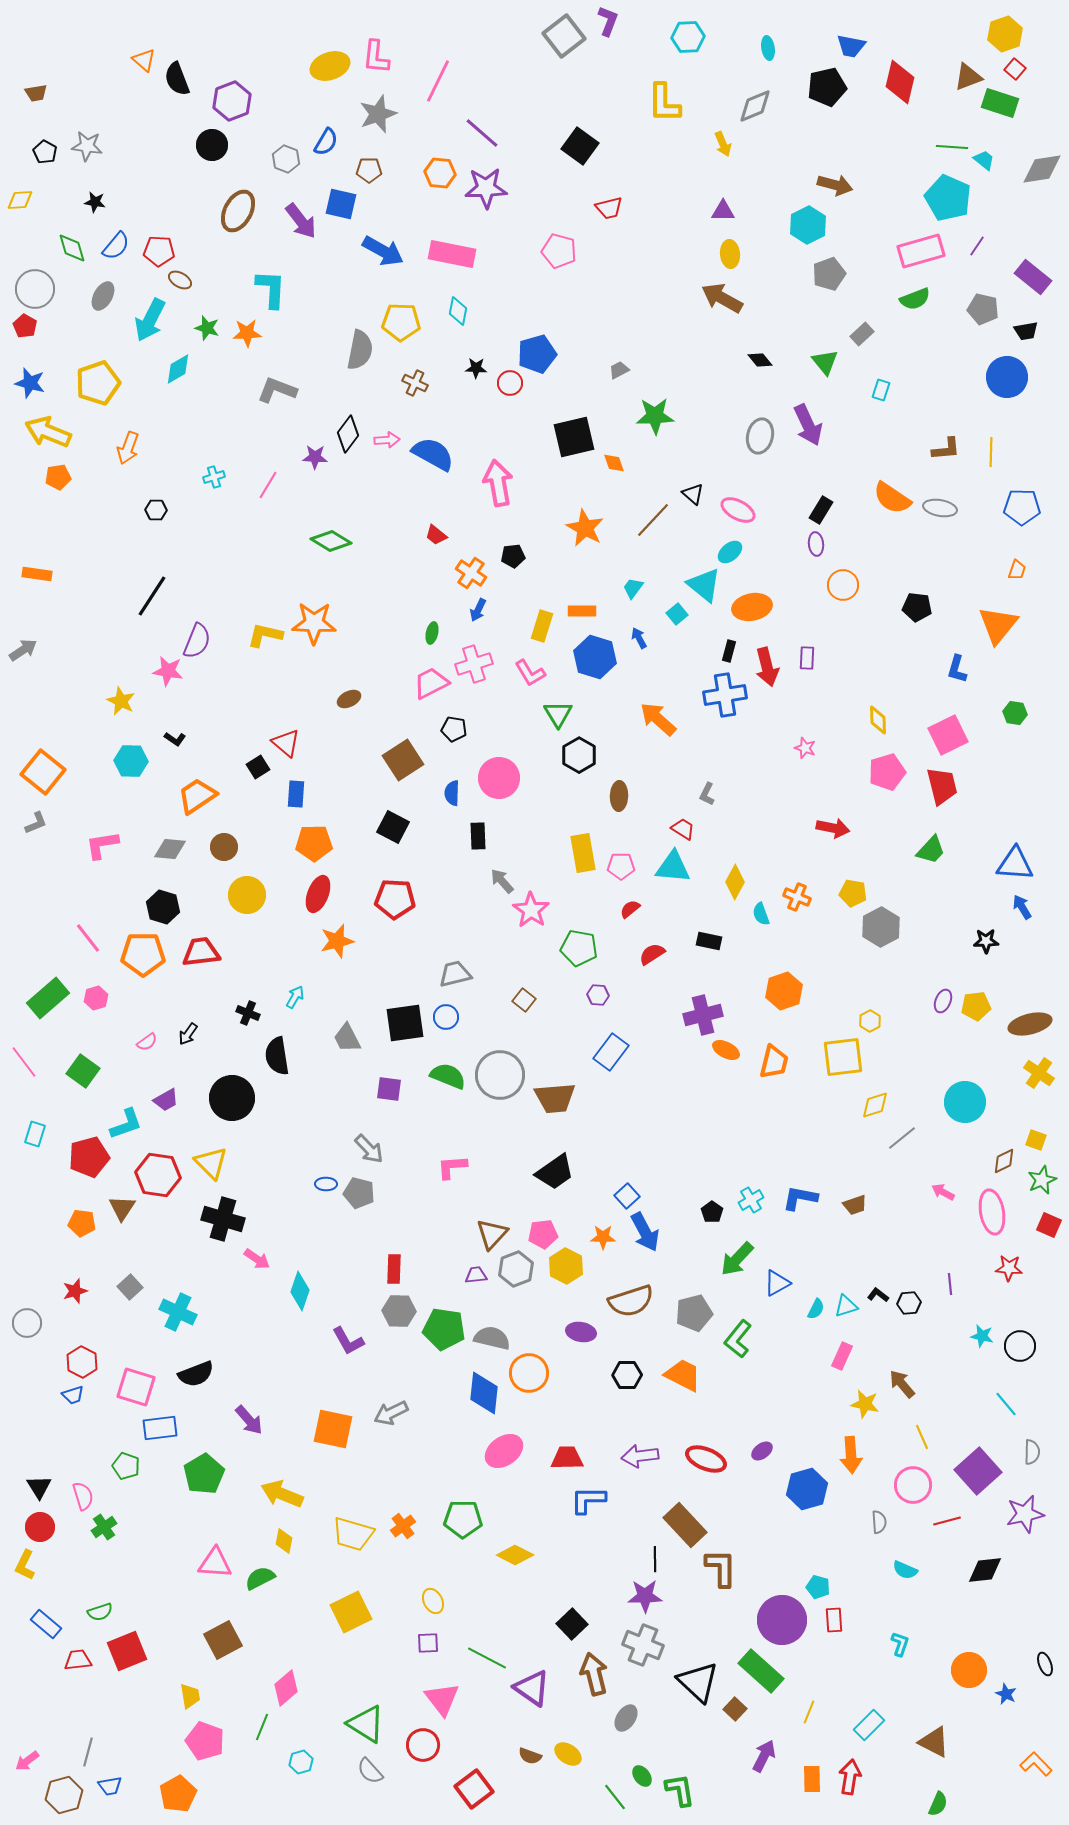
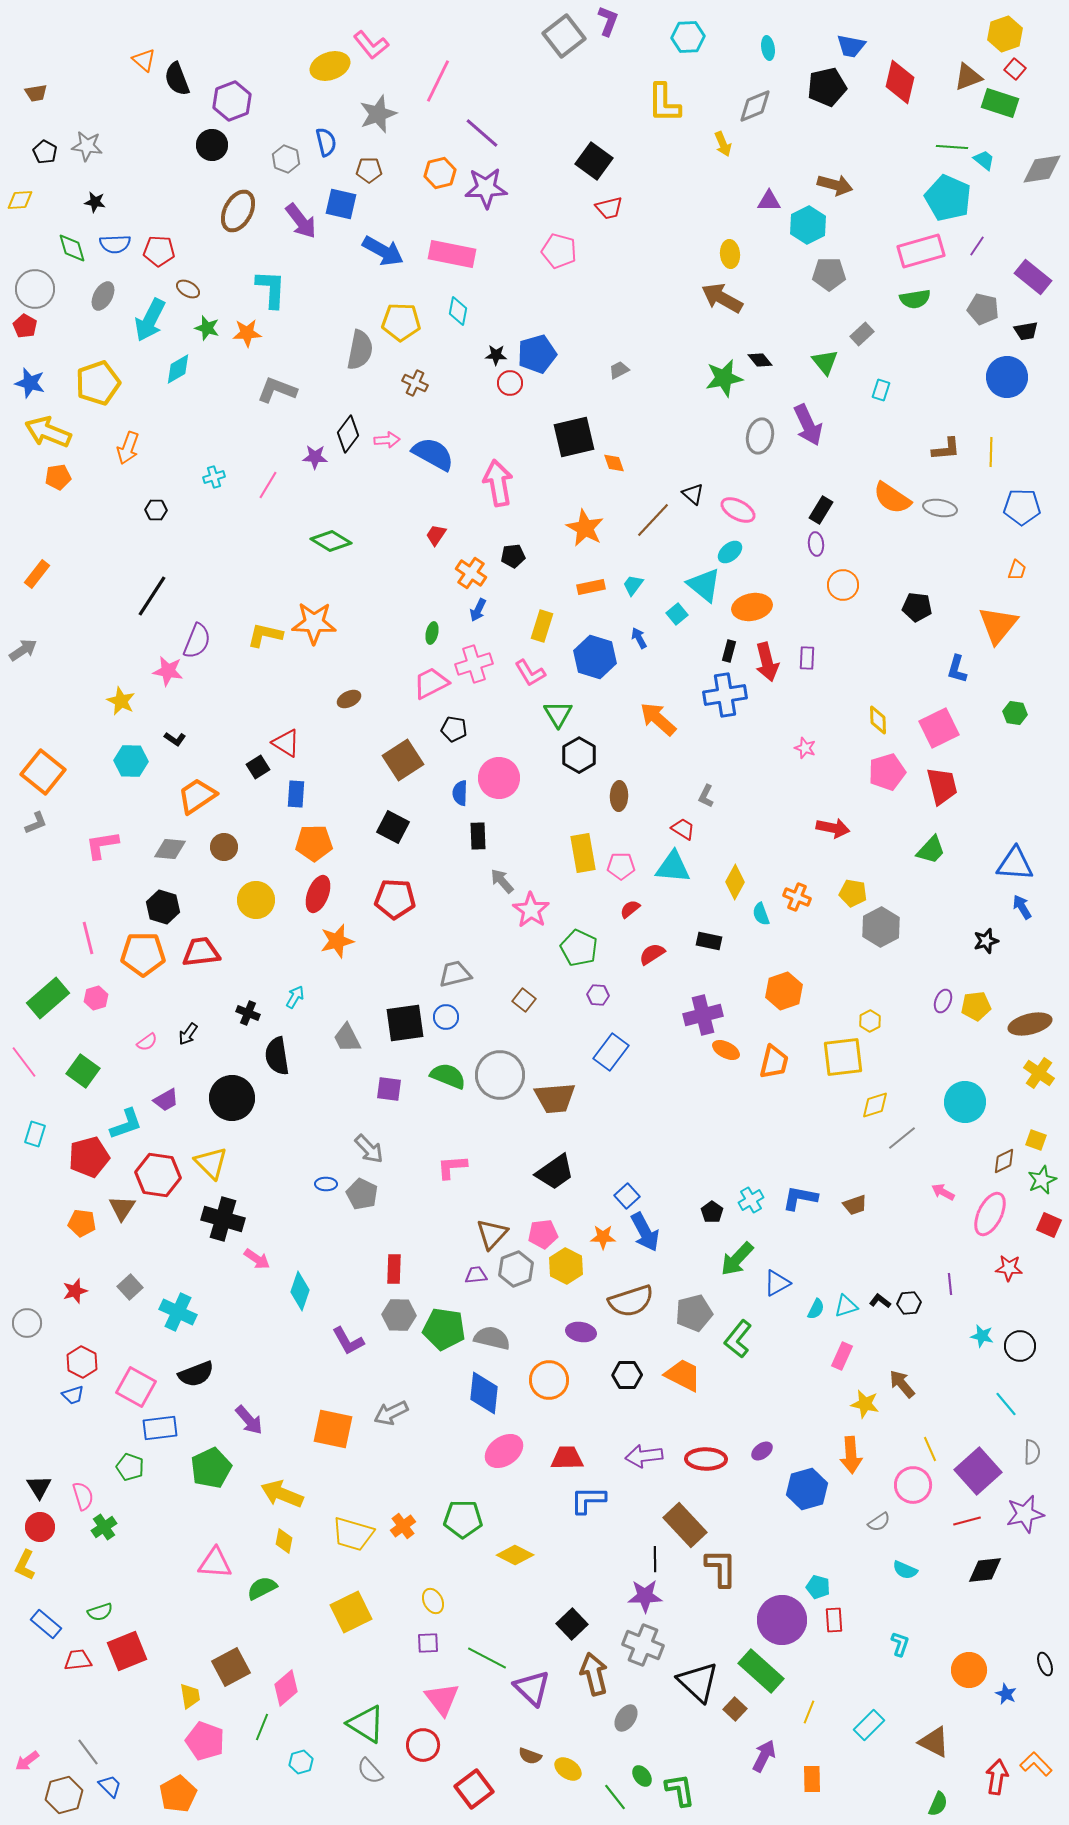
pink L-shape at (376, 57): moved 5 px left, 12 px up; rotated 45 degrees counterclockwise
blue semicircle at (326, 142): rotated 44 degrees counterclockwise
black square at (580, 146): moved 14 px right, 15 px down
orange hexagon at (440, 173): rotated 20 degrees counterclockwise
purple triangle at (723, 211): moved 46 px right, 10 px up
blue semicircle at (116, 246): moved 1 px left, 2 px up; rotated 48 degrees clockwise
gray pentagon at (829, 274): rotated 20 degrees clockwise
brown ellipse at (180, 280): moved 8 px right, 9 px down
green semicircle at (915, 299): rotated 12 degrees clockwise
black star at (476, 368): moved 20 px right, 13 px up
green star at (655, 416): moved 69 px right, 38 px up; rotated 9 degrees counterclockwise
red trapezoid at (436, 535): rotated 85 degrees clockwise
orange rectangle at (37, 574): rotated 60 degrees counterclockwise
cyan trapezoid at (633, 588): moved 3 px up
orange rectangle at (582, 611): moved 9 px right, 24 px up; rotated 12 degrees counterclockwise
red arrow at (767, 667): moved 5 px up
pink square at (948, 735): moved 9 px left, 7 px up
red triangle at (286, 743): rotated 8 degrees counterclockwise
blue semicircle at (452, 793): moved 8 px right
gray L-shape at (707, 794): moved 1 px left, 2 px down
yellow circle at (247, 895): moved 9 px right, 5 px down
pink line at (88, 938): rotated 24 degrees clockwise
black star at (986, 941): rotated 15 degrees counterclockwise
green pentagon at (579, 948): rotated 15 degrees clockwise
gray pentagon at (359, 1193): moved 3 px right, 1 px down; rotated 12 degrees clockwise
pink ellipse at (992, 1212): moved 2 px left, 2 px down; rotated 36 degrees clockwise
black L-shape at (878, 1295): moved 2 px right, 6 px down
gray hexagon at (399, 1311): moved 4 px down
orange circle at (529, 1373): moved 20 px right, 7 px down
pink square at (136, 1387): rotated 12 degrees clockwise
yellow line at (922, 1437): moved 8 px right, 12 px down
purple arrow at (640, 1456): moved 4 px right
red ellipse at (706, 1459): rotated 21 degrees counterclockwise
green pentagon at (126, 1466): moved 4 px right, 1 px down
green pentagon at (204, 1474): moved 7 px right, 6 px up; rotated 6 degrees clockwise
red line at (947, 1521): moved 20 px right
gray semicircle at (879, 1522): rotated 60 degrees clockwise
green semicircle at (260, 1578): moved 2 px right, 10 px down
brown square at (223, 1640): moved 8 px right, 27 px down
purple triangle at (532, 1688): rotated 9 degrees clockwise
gray line at (88, 1752): rotated 52 degrees counterclockwise
yellow ellipse at (568, 1754): moved 15 px down
red arrow at (850, 1777): moved 147 px right
blue trapezoid at (110, 1786): rotated 125 degrees counterclockwise
